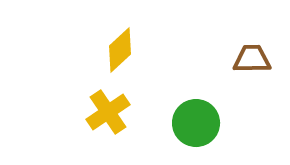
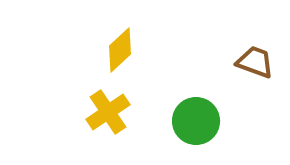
brown trapezoid: moved 3 px right, 3 px down; rotated 21 degrees clockwise
green circle: moved 2 px up
